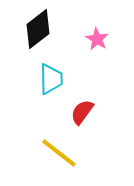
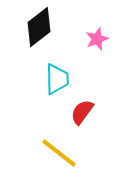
black diamond: moved 1 px right, 2 px up
pink star: rotated 20 degrees clockwise
cyan trapezoid: moved 6 px right
